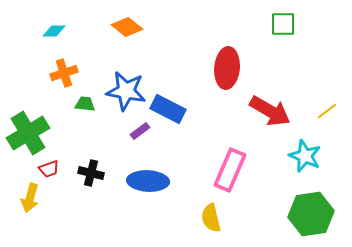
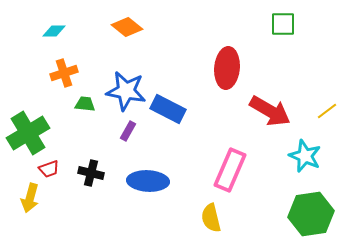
purple rectangle: moved 12 px left; rotated 24 degrees counterclockwise
